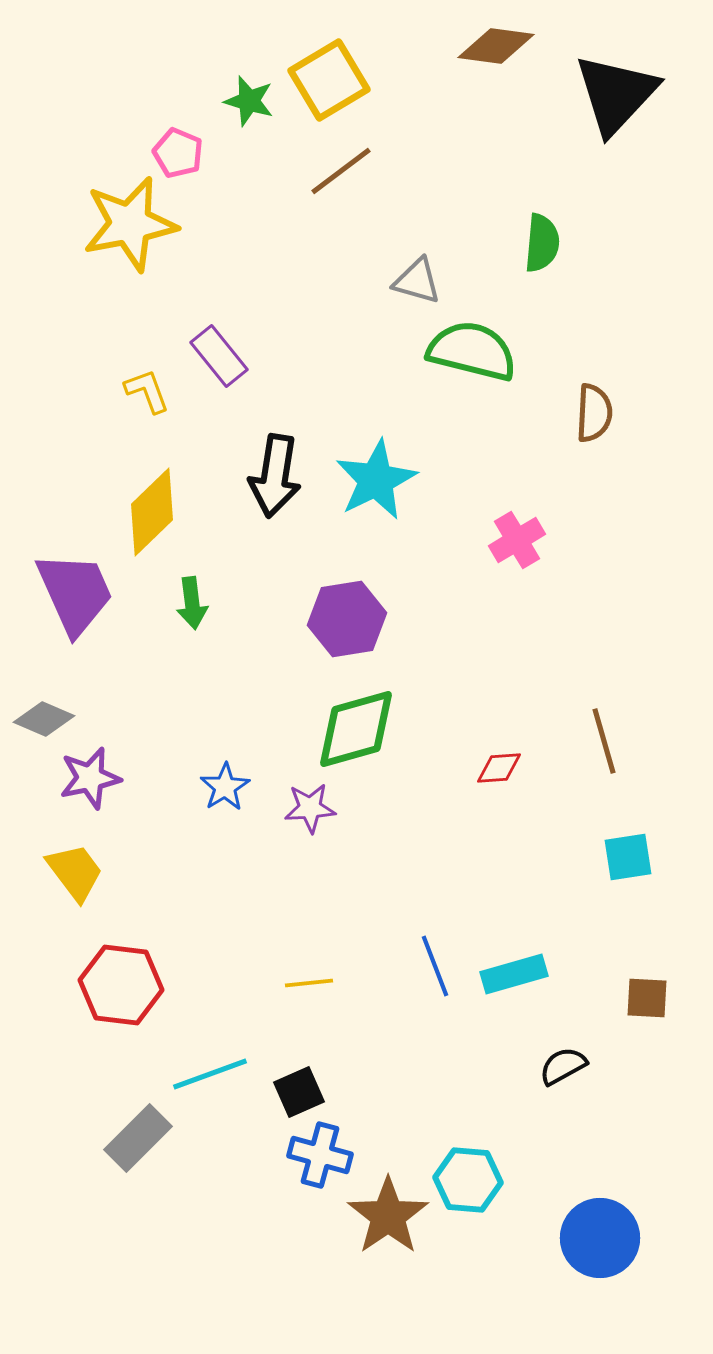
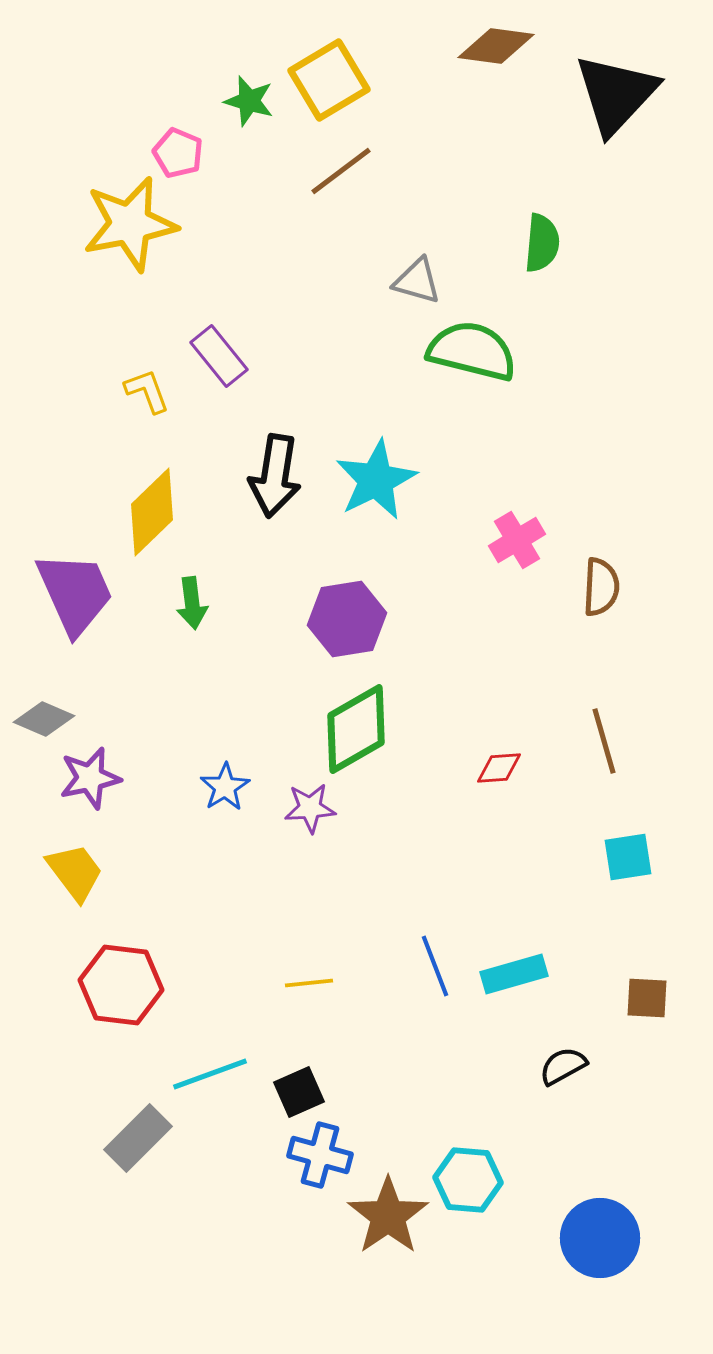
brown semicircle at (594, 413): moved 7 px right, 174 px down
green diamond at (356, 729): rotated 14 degrees counterclockwise
